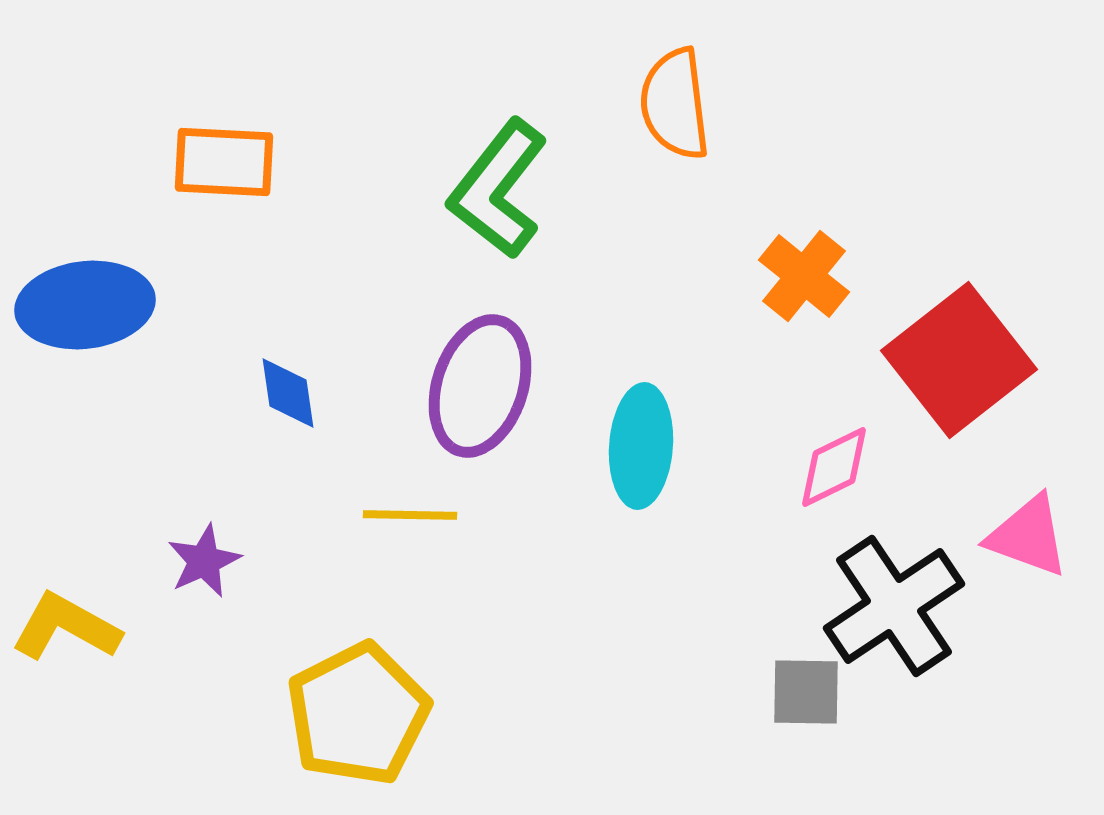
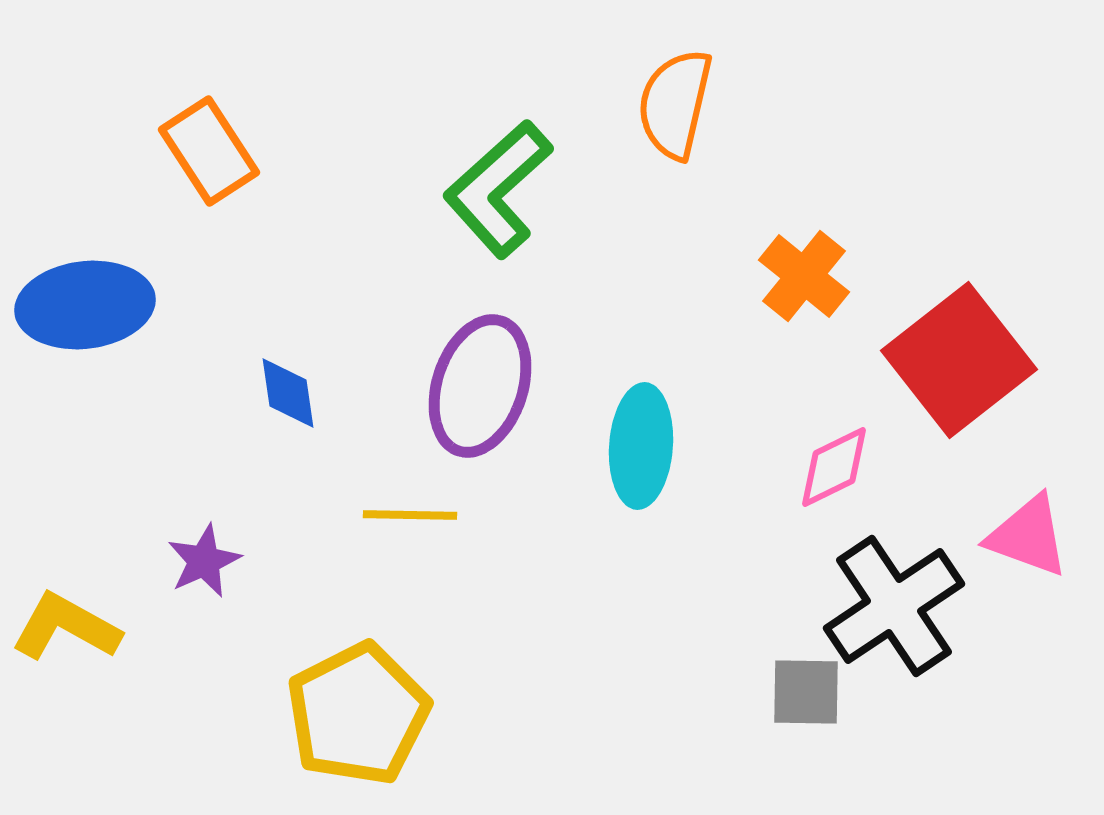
orange semicircle: rotated 20 degrees clockwise
orange rectangle: moved 15 px left, 11 px up; rotated 54 degrees clockwise
green L-shape: rotated 10 degrees clockwise
